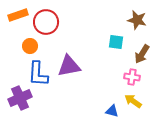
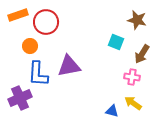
cyan square: rotated 14 degrees clockwise
yellow arrow: moved 2 px down
